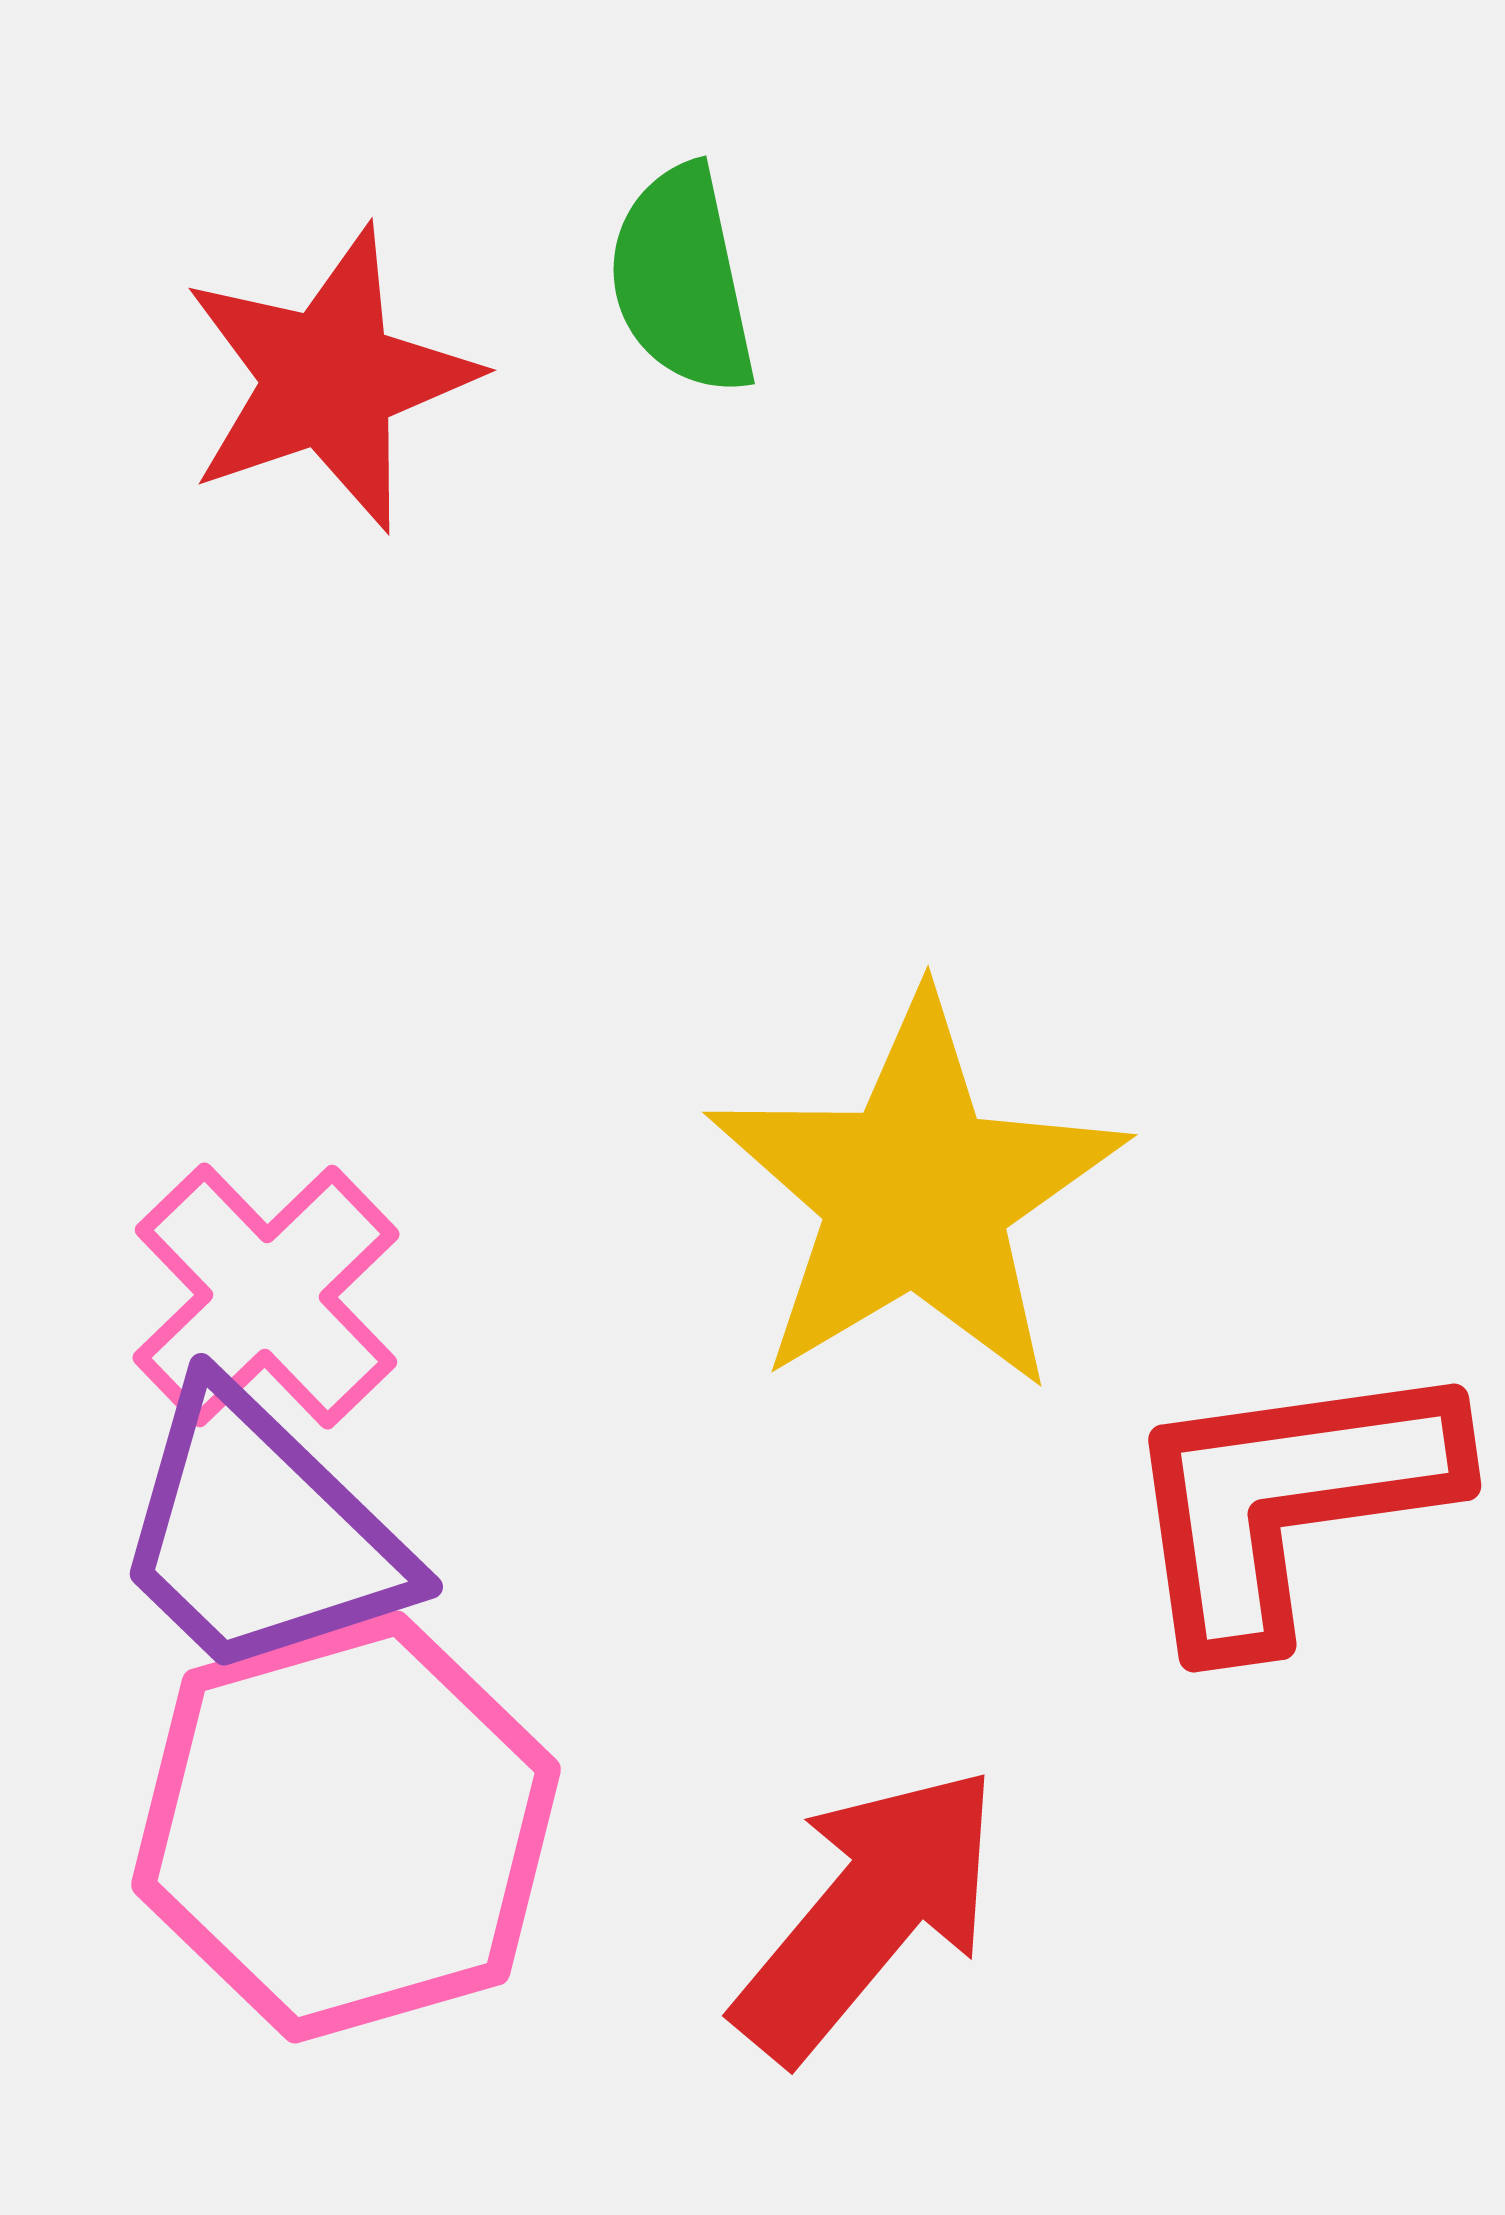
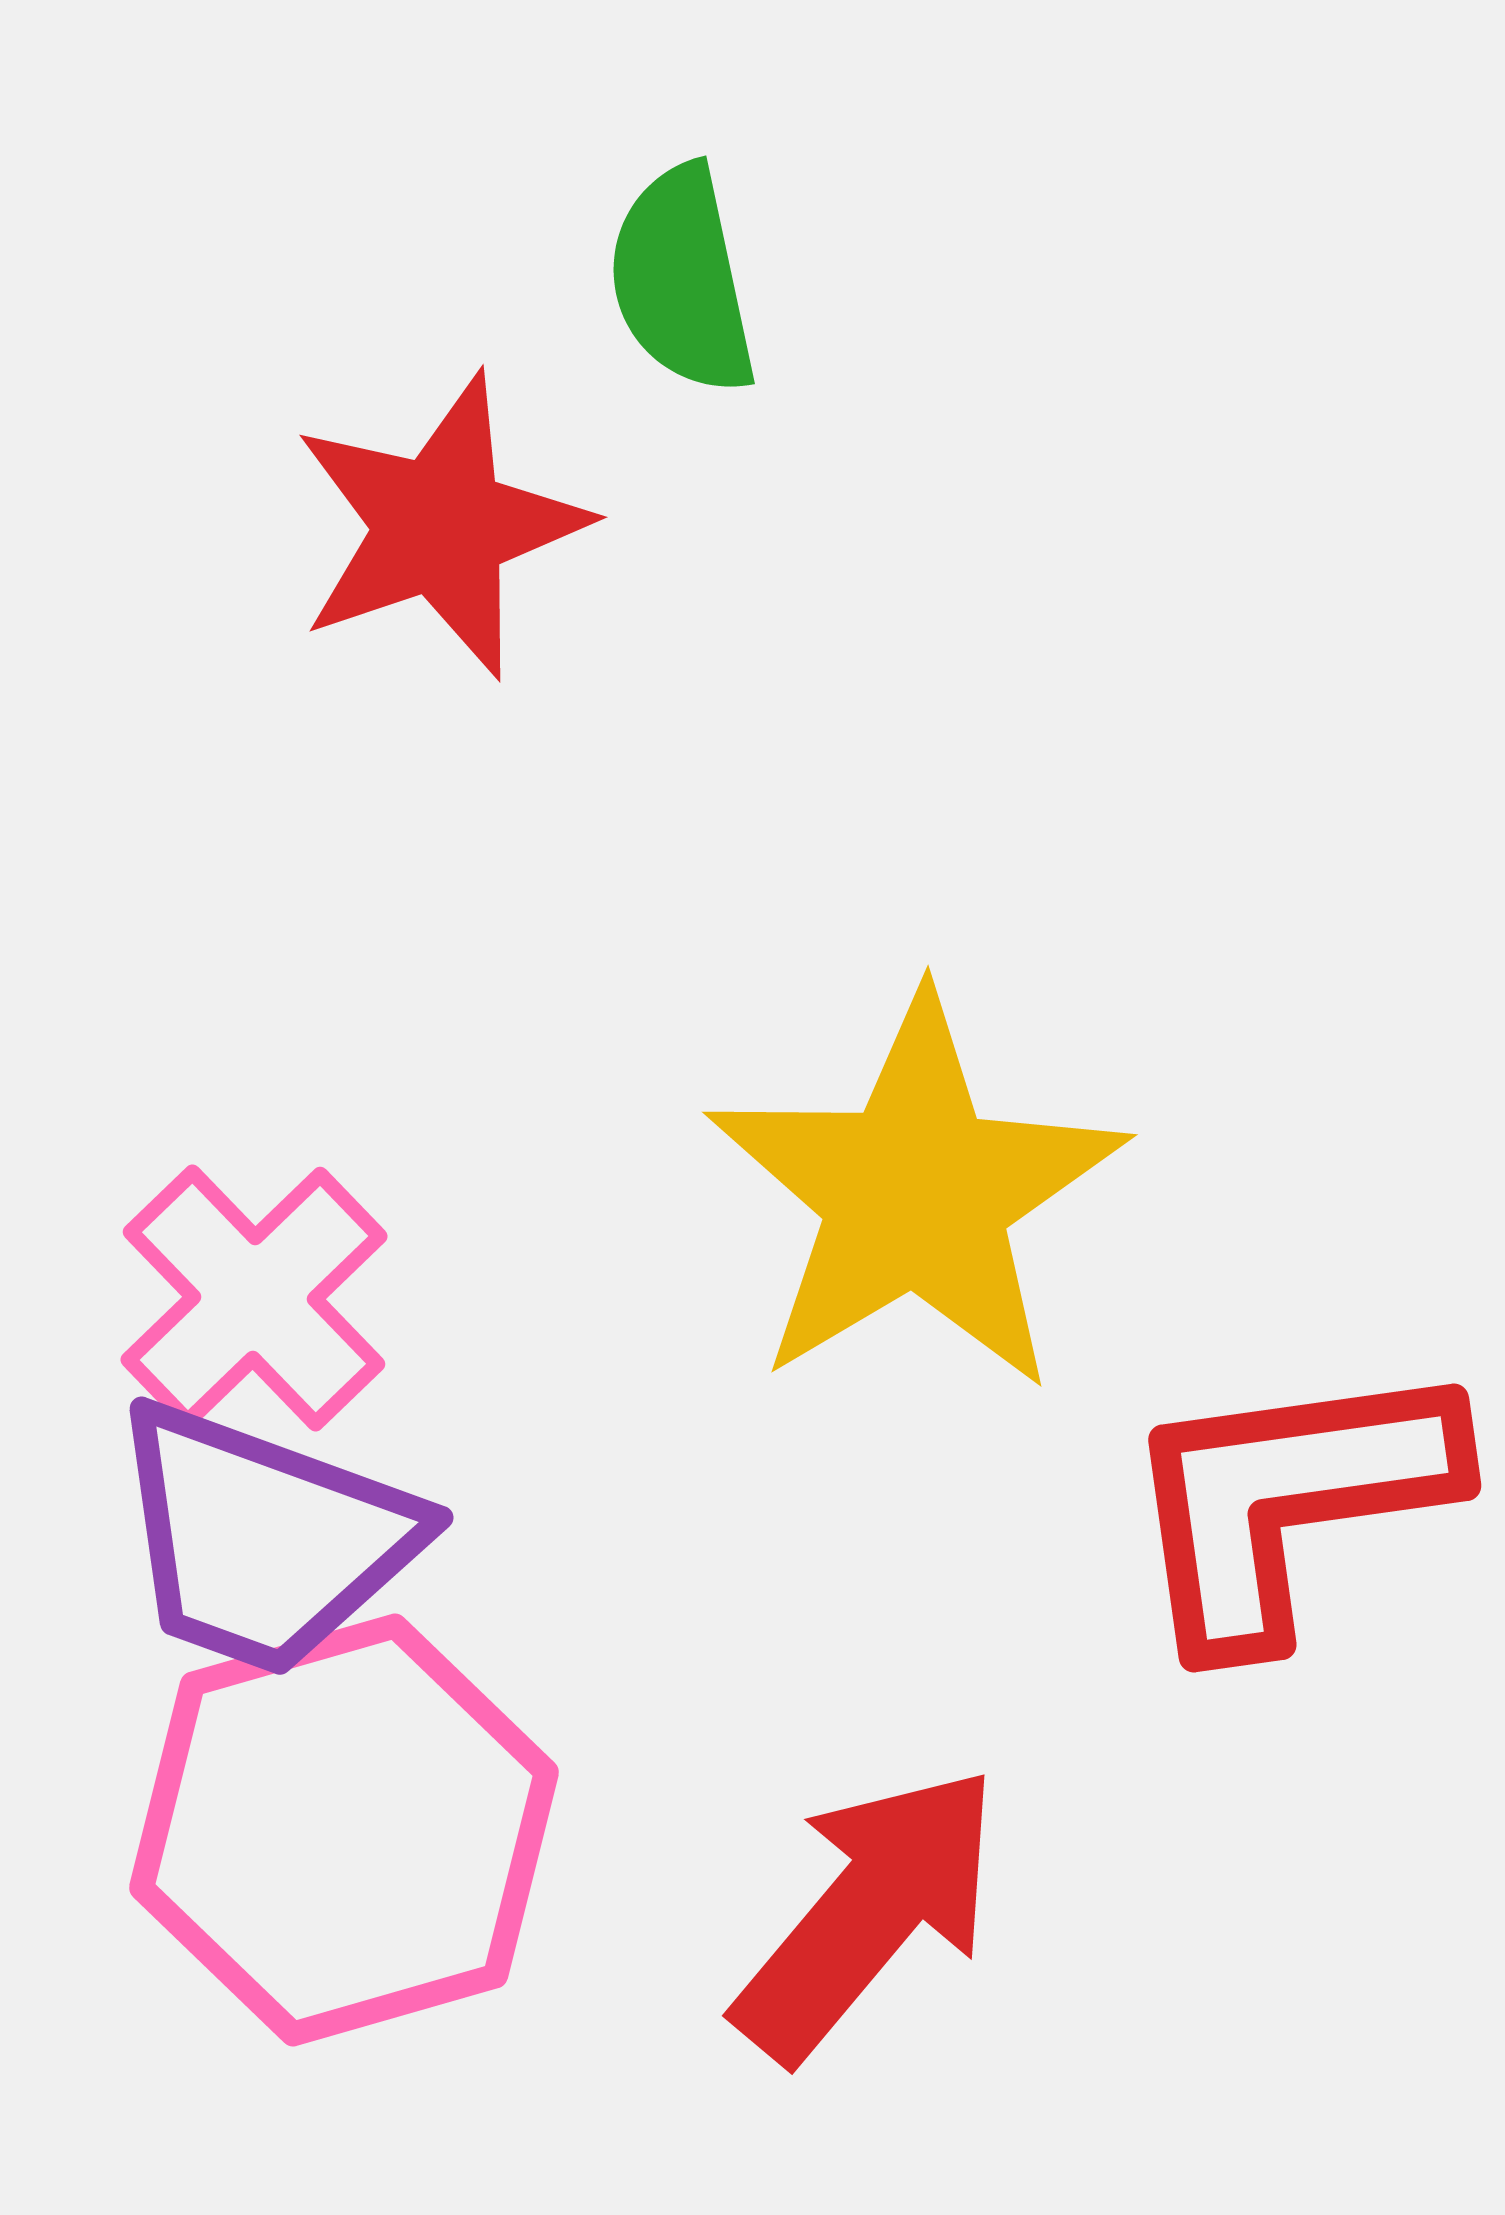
red star: moved 111 px right, 147 px down
pink cross: moved 12 px left, 2 px down
purple trapezoid: moved 4 px right, 5 px down; rotated 24 degrees counterclockwise
pink hexagon: moved 2 px left, 3 px down
